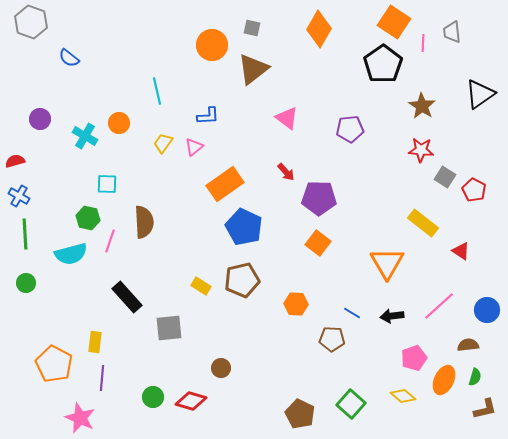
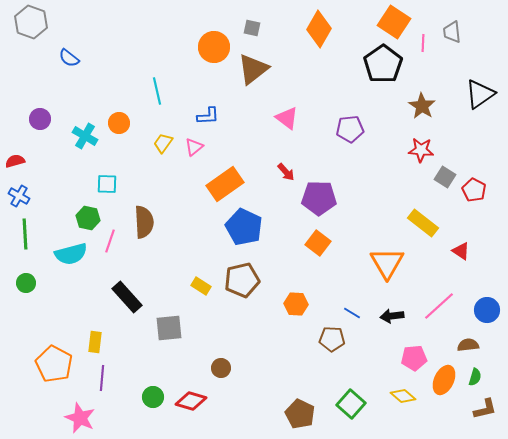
orange circle at (212, 45): moved 2 px right, 2 px down
pink pentagon at (414, 358): rotated 15 degrees clockwise
